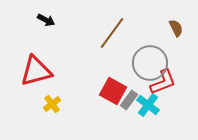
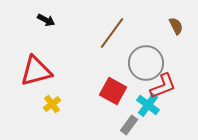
brown semicircle: moved 2 px up
gray circle: moved 4 px left
red L-shape: moved 4 px down
gray rectangle: moved 25 px down
